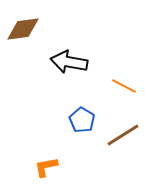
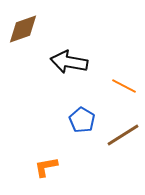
brown diamond: rotated 12 degrees counterclockwise
